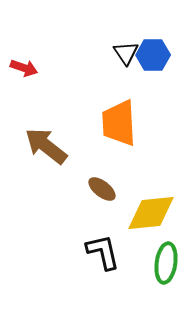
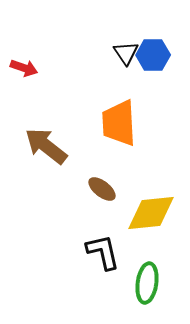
green ellipse: moved 19 px left, 20 px down
